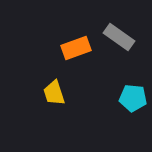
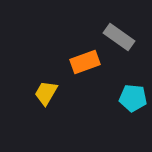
orange rectangle: moved 9 px right, 14 px down
yellow trapezoid: moved 8 px left; rotated 48 degrees clockwise
